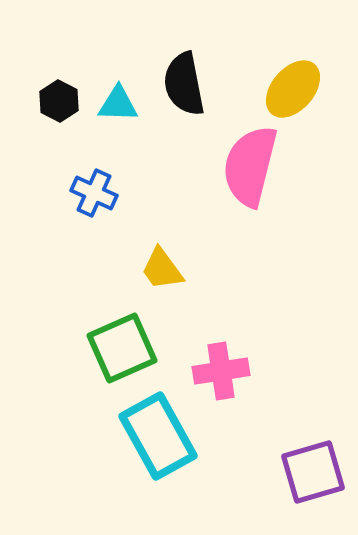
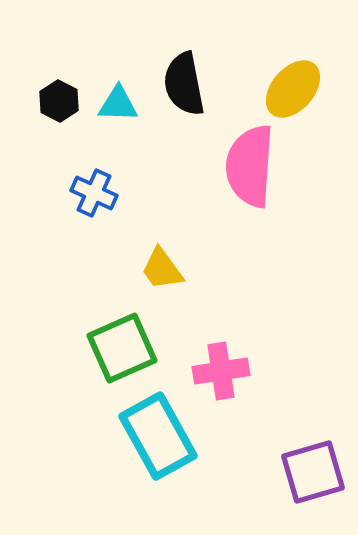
pink semicircle: rotated 10 degrees counterclockwise
